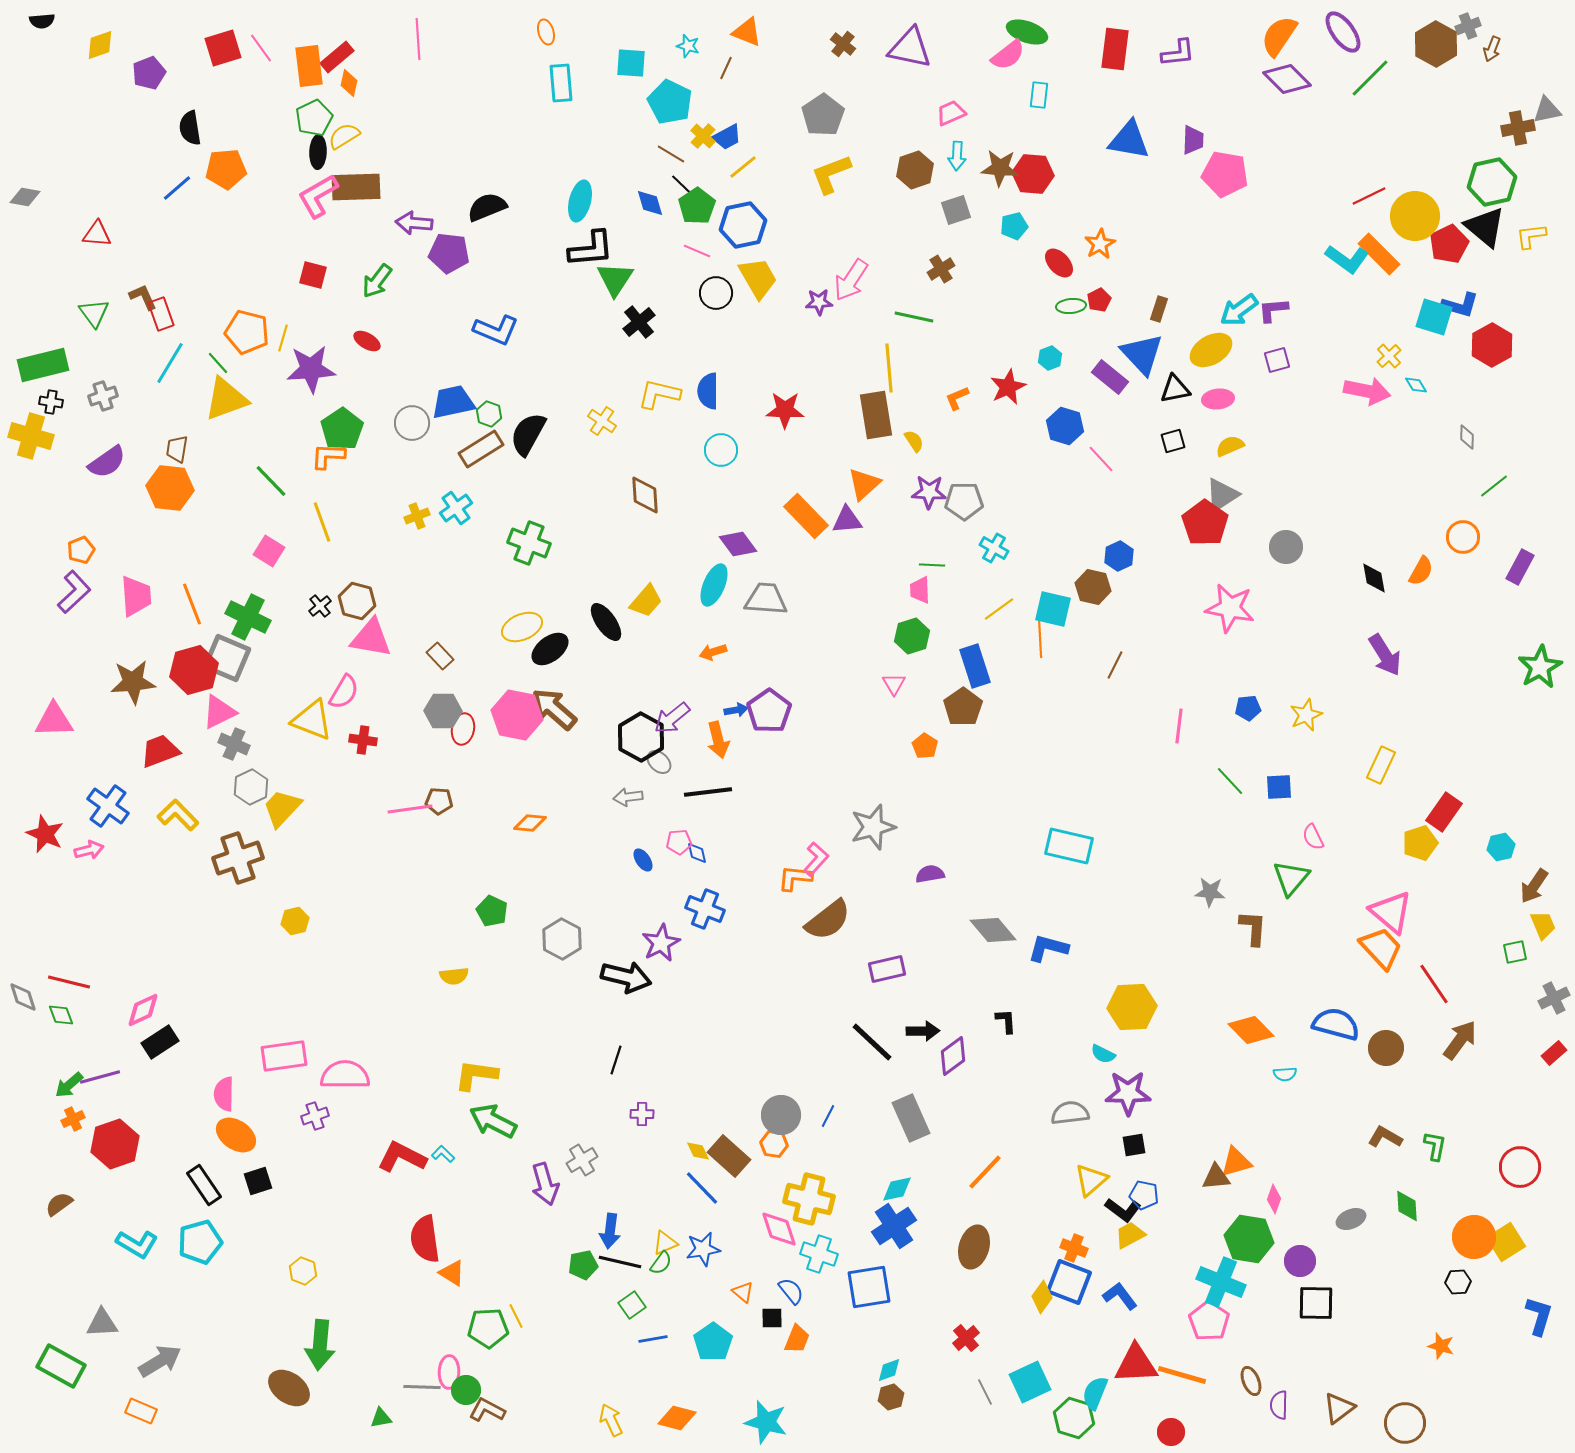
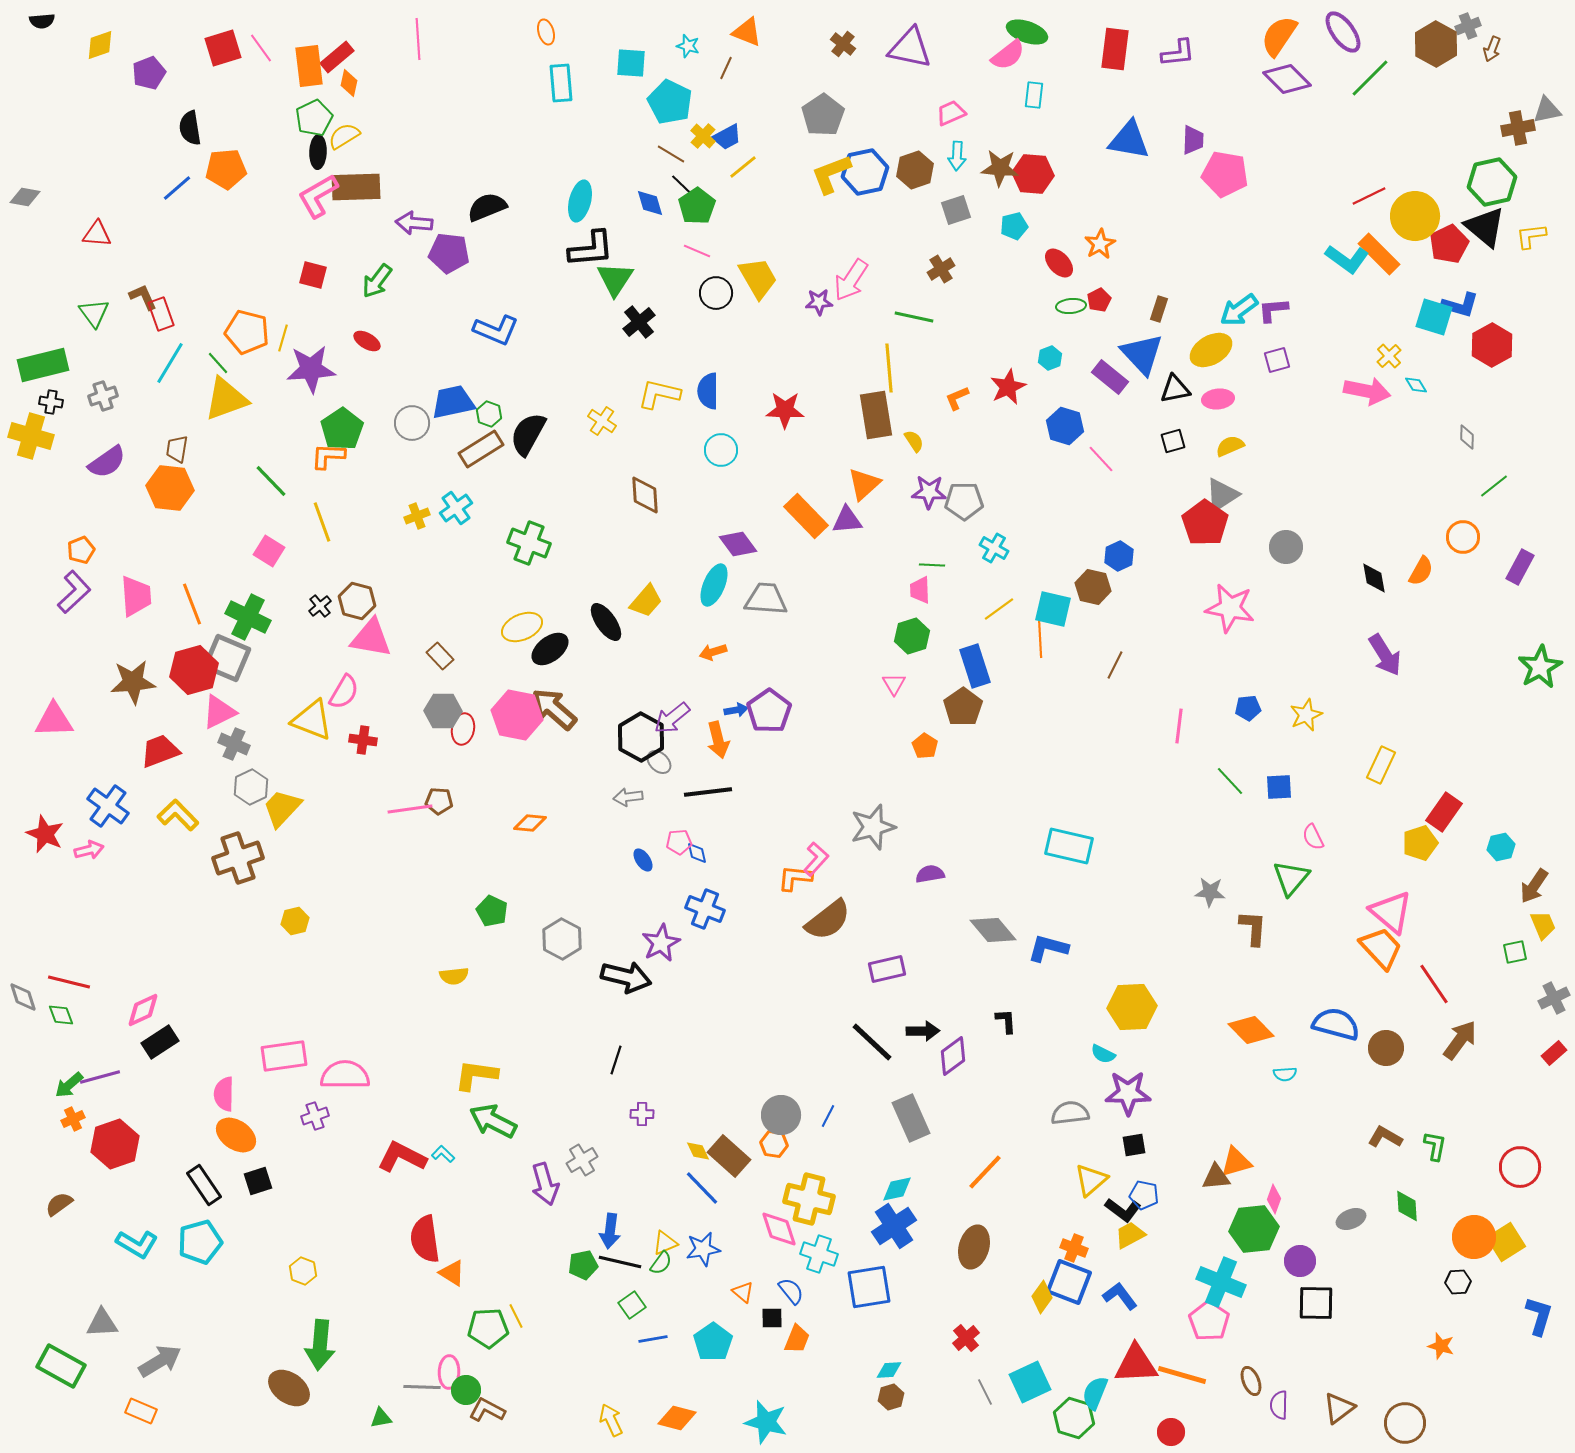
cyan rectangle at (1039, 95): moved 5 px left
blue hexagon at (743, 225): moved 122 px right, 53 px up
green hexagon at (1249, 1239): moved 5 px right, 10 px up; rotated 15 degrees counterclockwise
cyan diamond at (889, 1370): rotated 16 degrees clockwise
